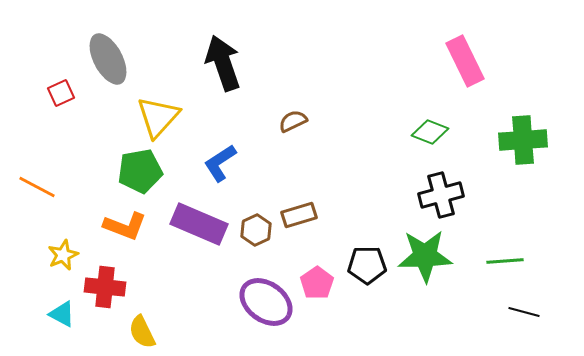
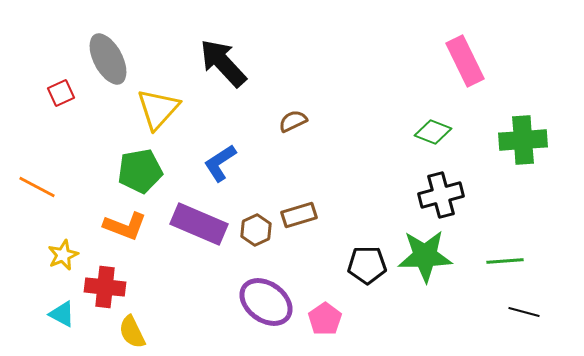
black arrow: rotated 24 degrees counterclockwise
yellow triangle: moved 8 px up
green diamond: moved 3 px right
pink pentagon: moved 8 px right, 36 px down
yellow semicircle: moved 10 px left
